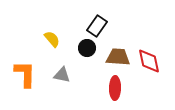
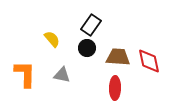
black rectangle: moved 6 px left, 1 px up
